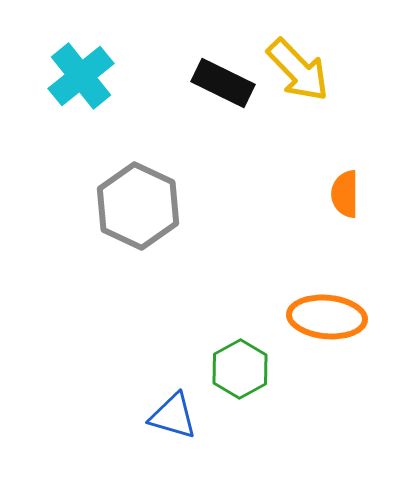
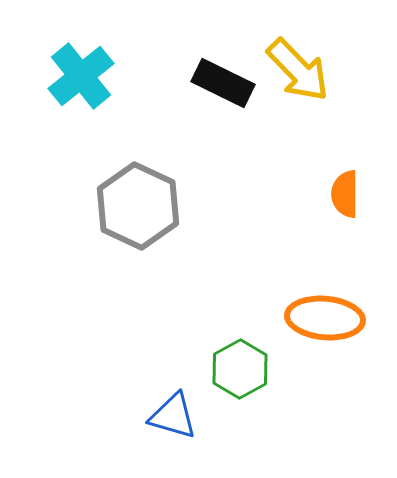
orange ellipse: moved 2 px left, 1 px down
